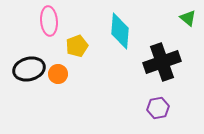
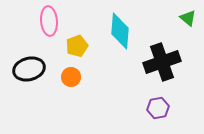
orange circle: moved 13 px right, 3 px down
